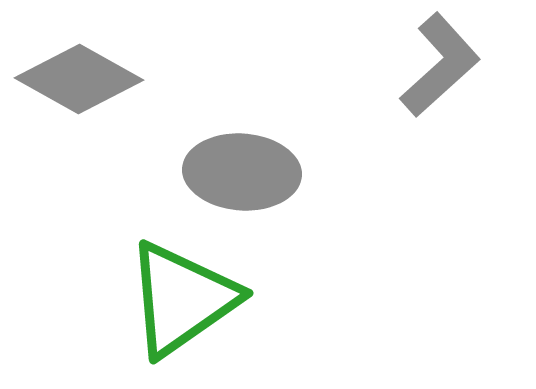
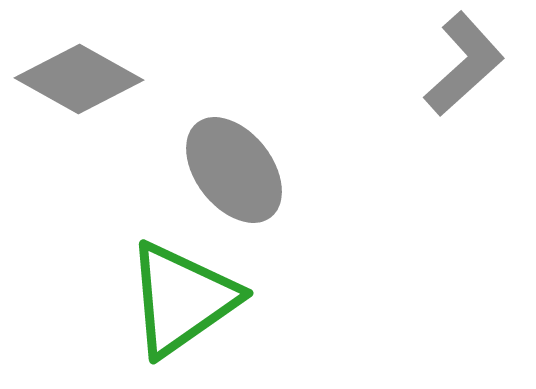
gray L-shape: moved 24 px right, 1 px up
gray ellipse: moved 8 px left, 2 px up; rotated 48 degrees clockwise
